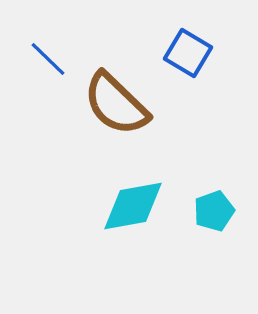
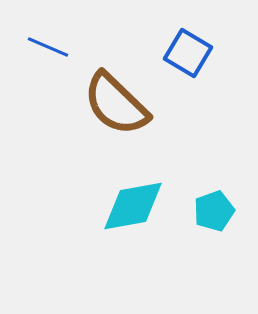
blue line: moved 12 px up; rotated 21 degrees counterclockwise
